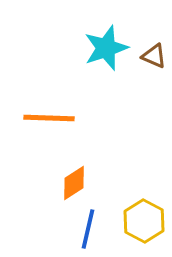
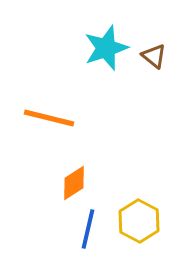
brown triangle: rotated 16 degrees clockwise
orange line: rotated 12 degrees clockwise
yellow hexagon: moved 5 px left
